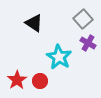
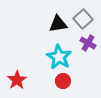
black triangle: moved 24 px right, 1 px down; rotated 42 degrees counterclockwise
red circle: moved 23 px right
